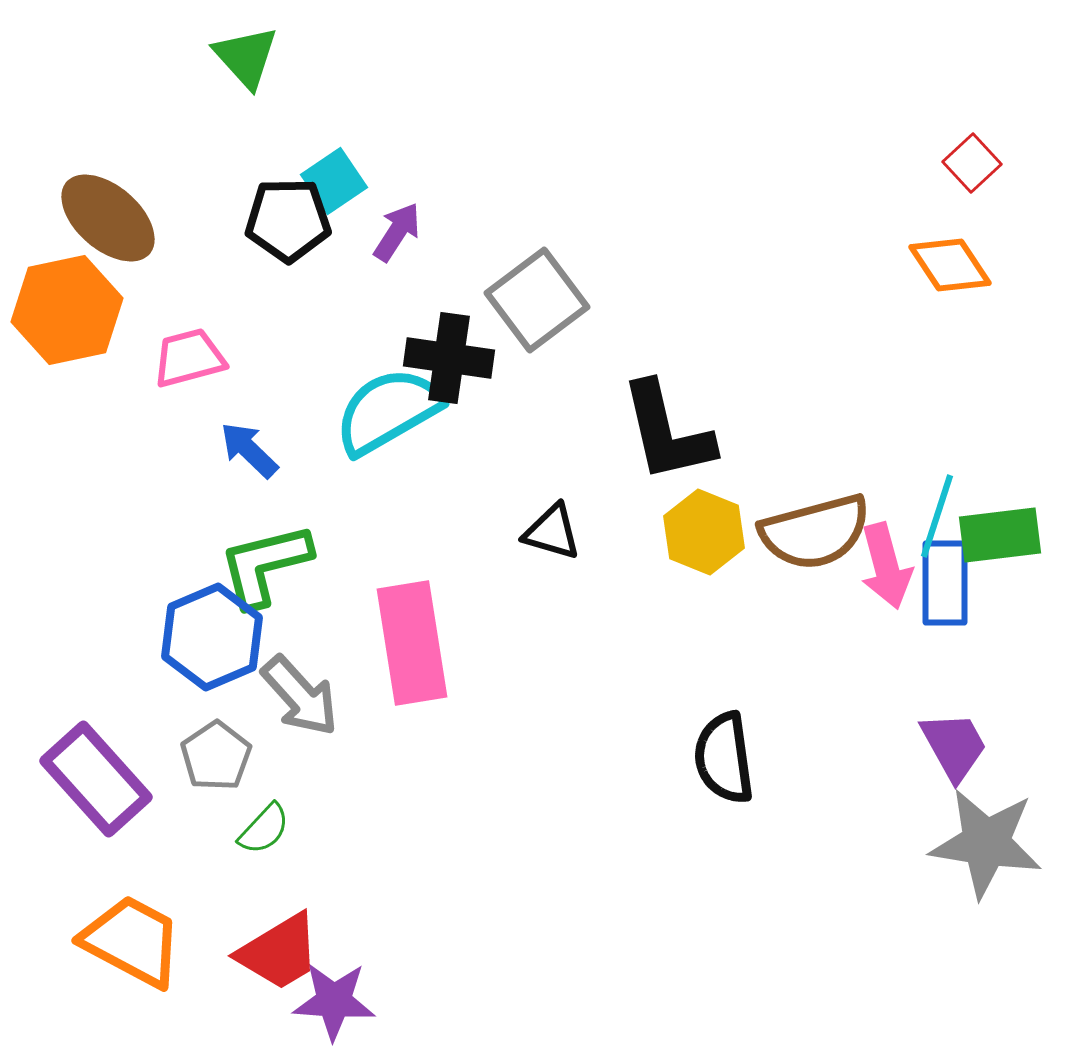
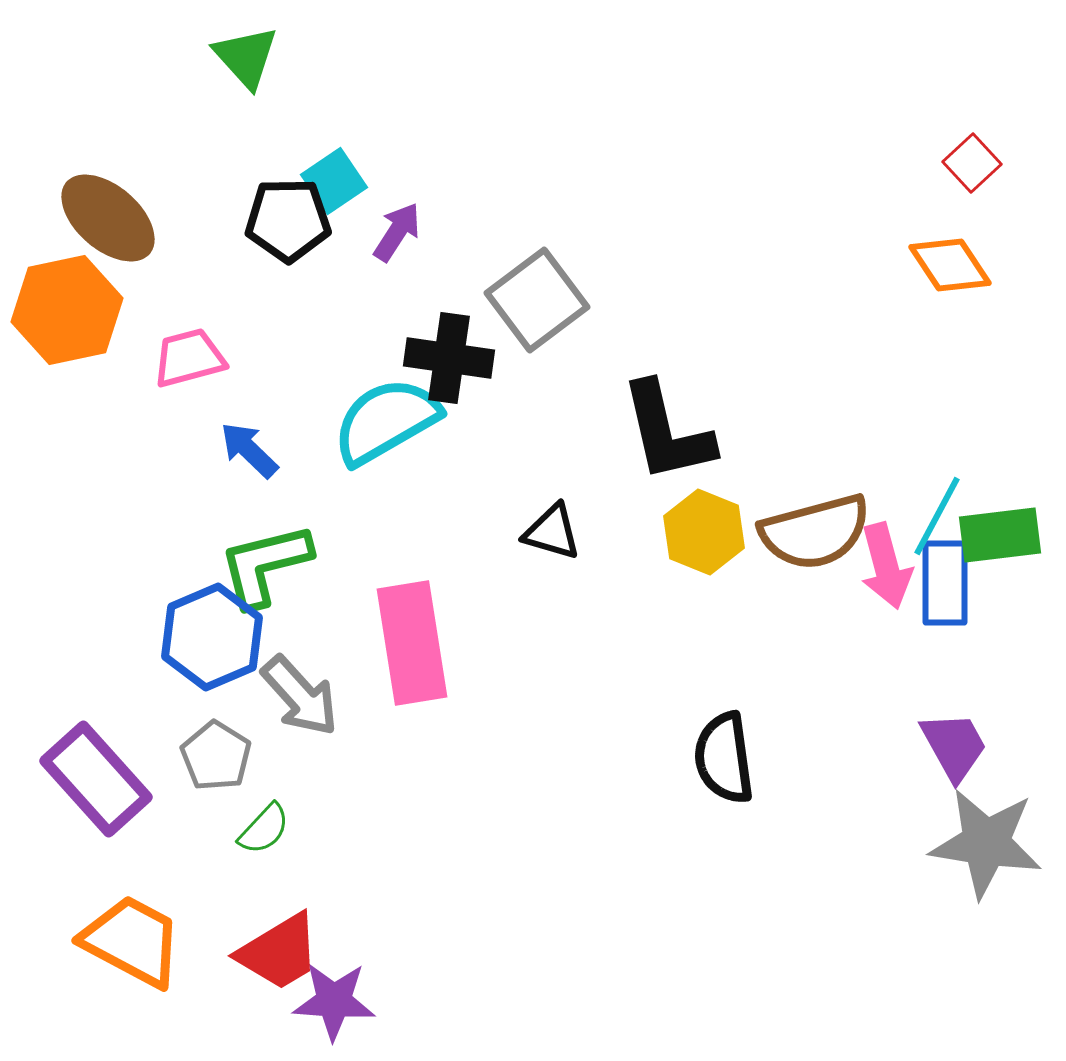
cyan semicircle: moved 2 px left, 10 px down
cyan line: rotated 10 degrees clockwise
gray pentagon: rotated 6 degrees counterclockwise
